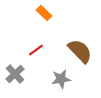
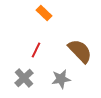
red line: rotated 28 degrees counterclockwise
gray cross: moved 9 px right, 4 px down
